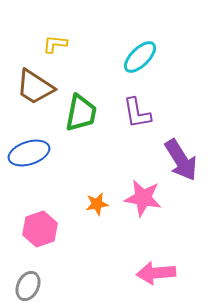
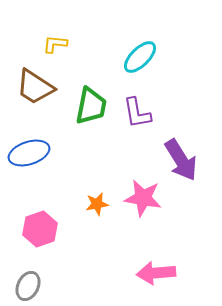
green trapezoid: moved 10 px right, 7 px up
